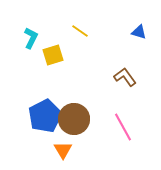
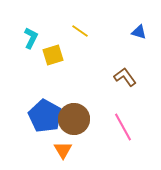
blue pentagon: rotated 16 degrees counterclockwise
